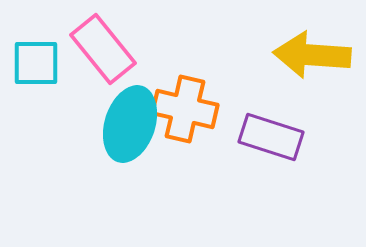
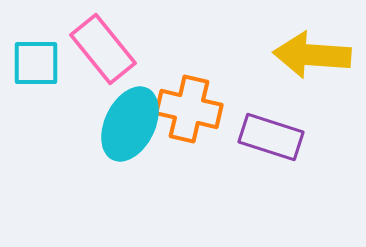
orange cross: moved 4 px right
cyan ellipse: rotated 8 degrees clockwise
